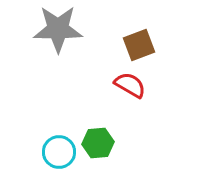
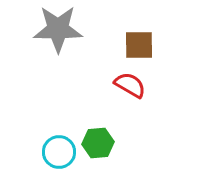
brown square: rotated 20 degrees clockwise
